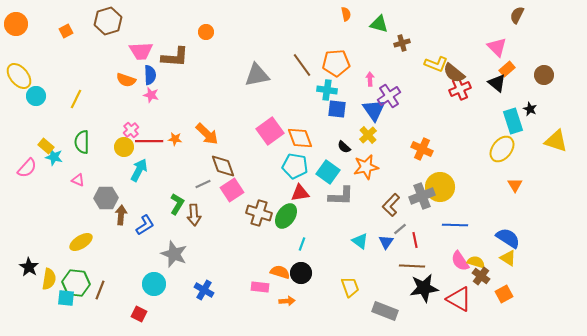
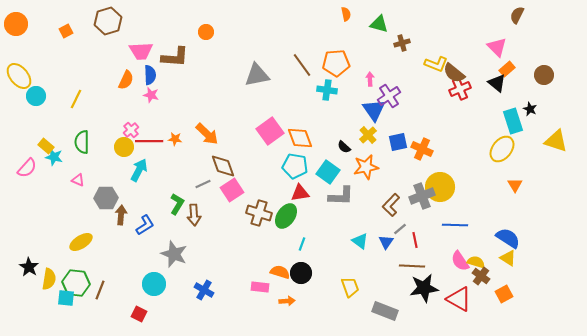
orange semicircle at (126, 80): rotated 84 degrees counterclockwise
blue square at (337, 109): moved 61 px right, 33 px down; rotated 18 degrees counterclockwise
